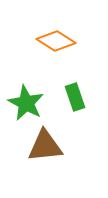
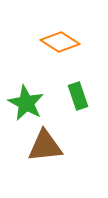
orange diamond: moved 4 px right, 1 px down
green rectangle: moved 3 px right, 1 px up
